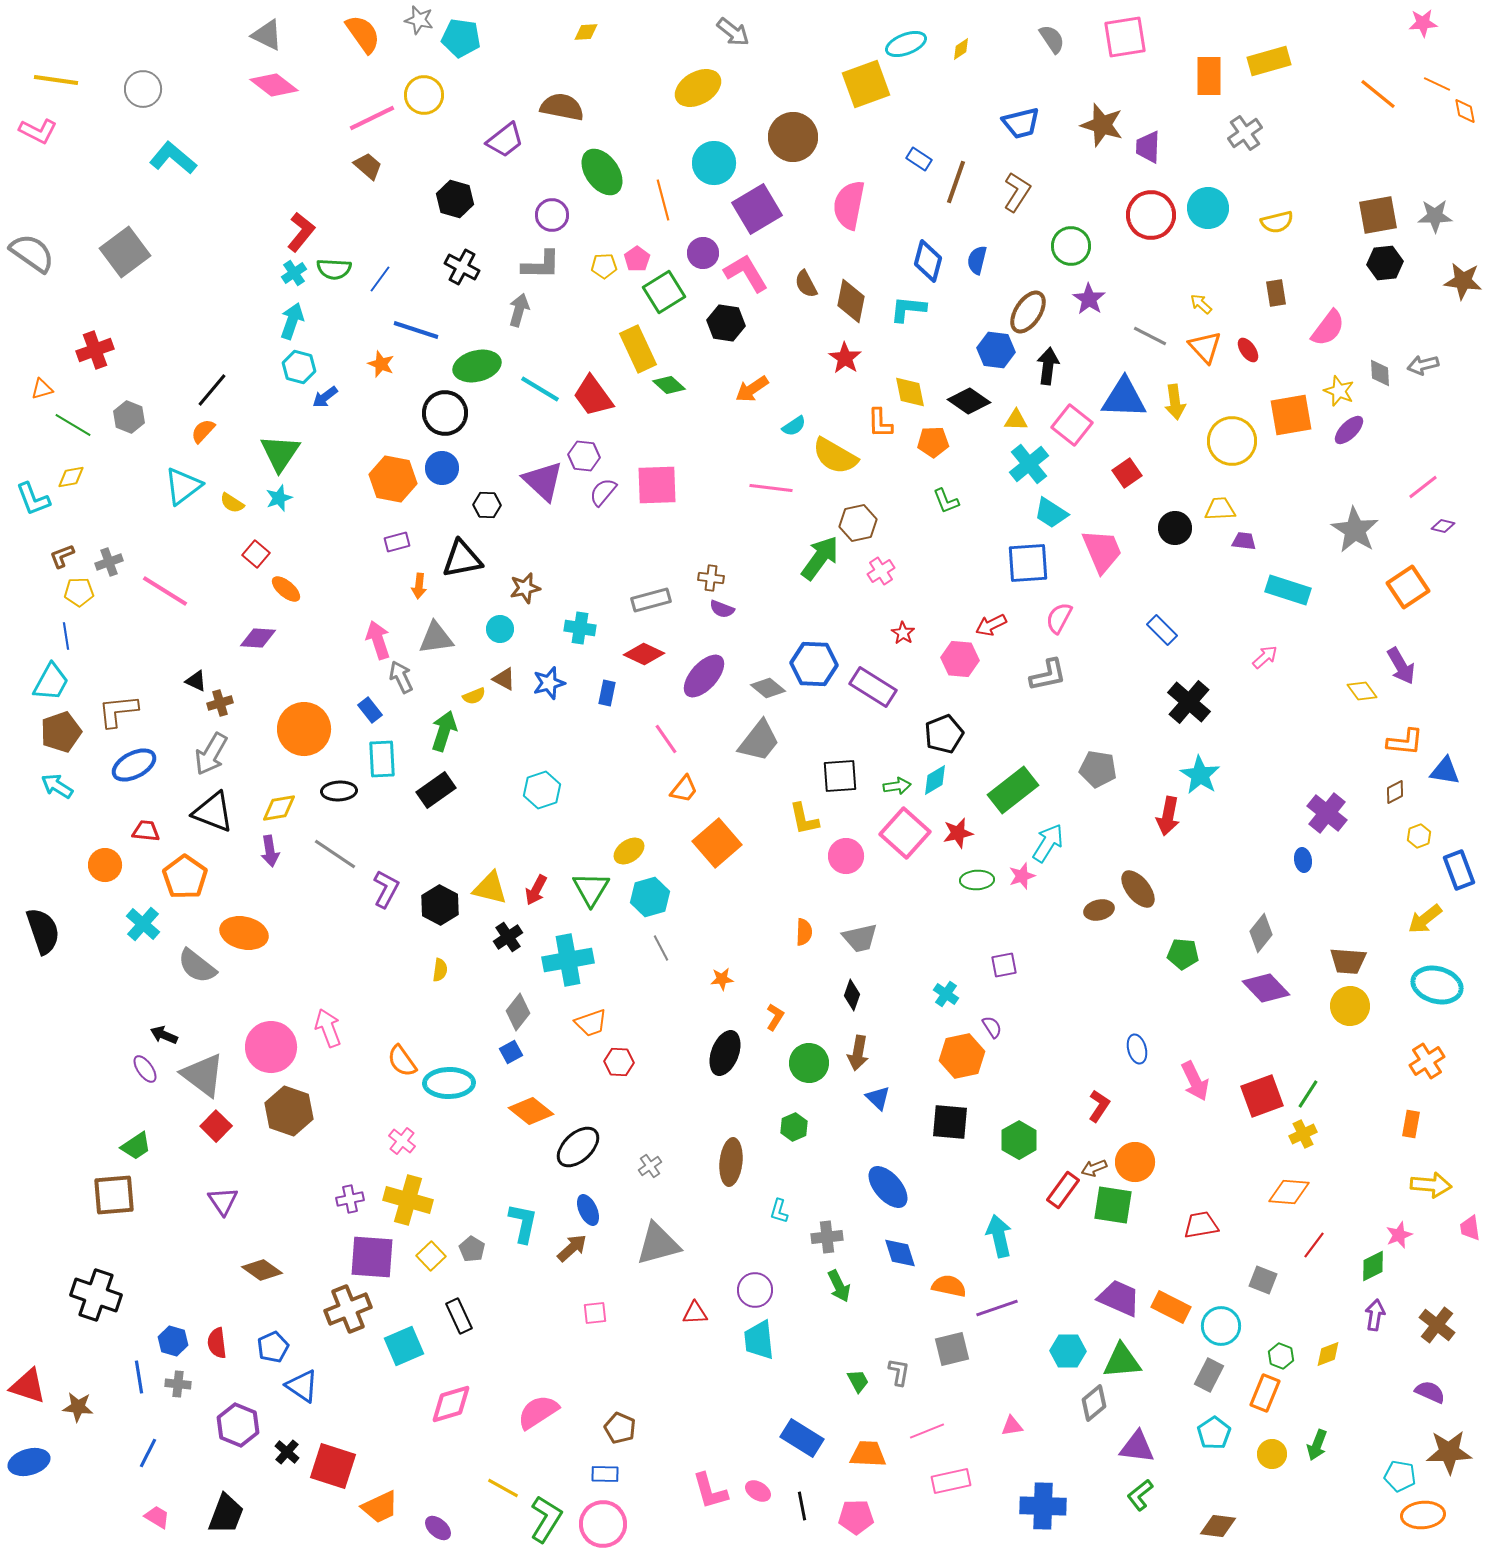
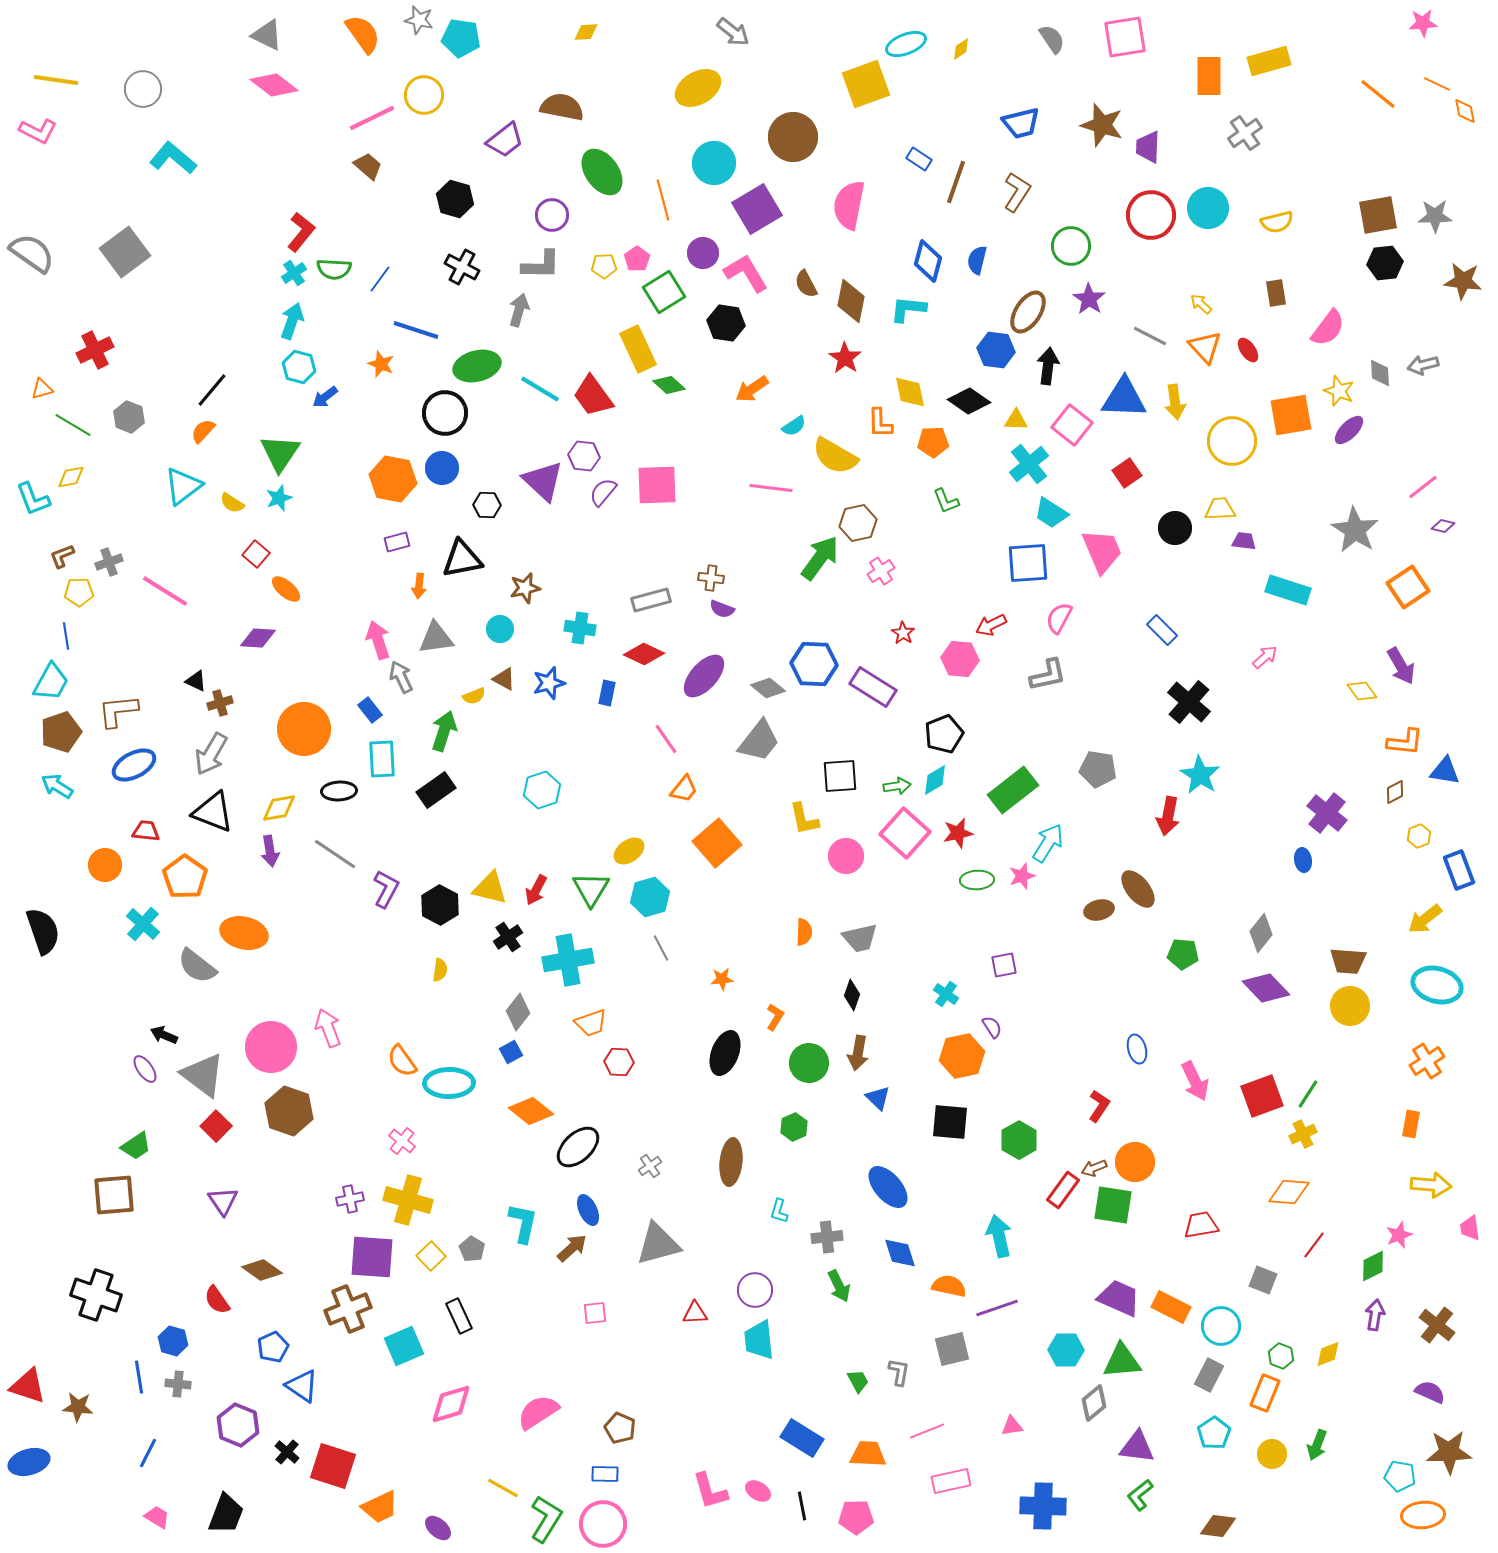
red cross at (95, 350): rotated 6 degrees counterclockwise
red semicircle at (217, 1343): moved 43 px up; rotated 28 degrees counterclockwise
cyan hexagon at (1068, 1351): moved 2 px left, 1 px up
